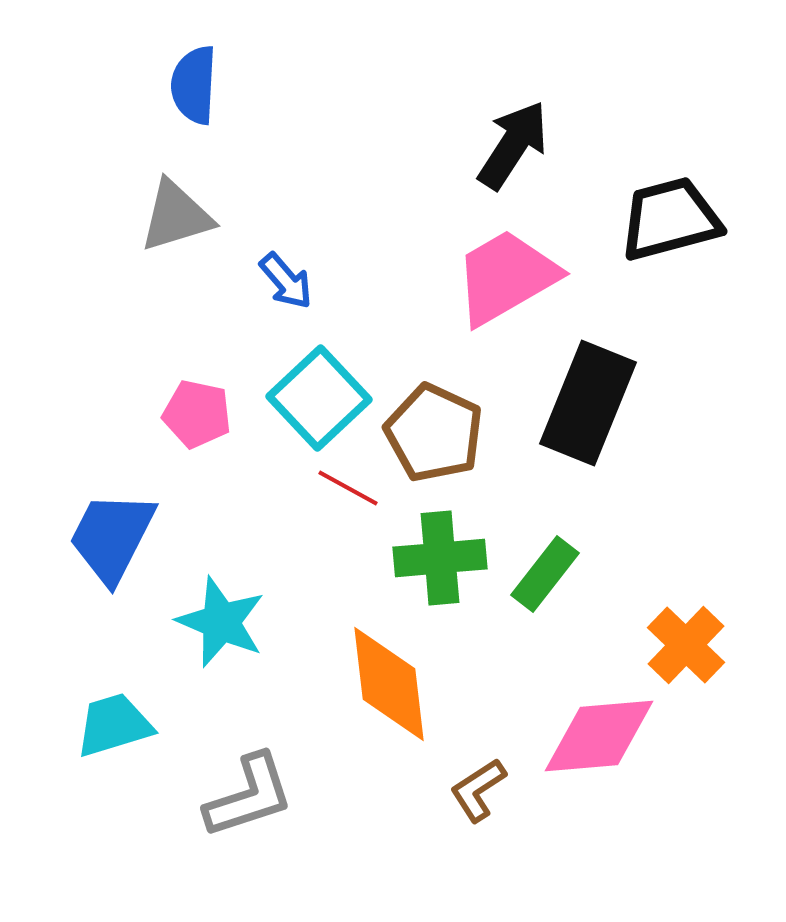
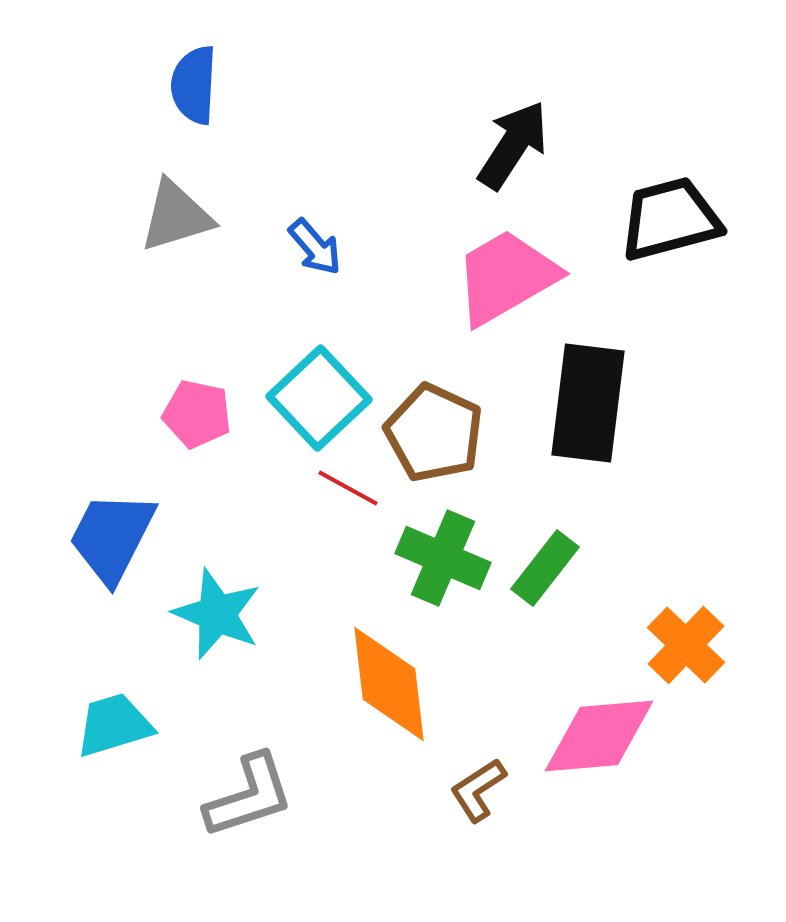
blue arrow: moved 29 px right, 34 px up
black rectangle: rotated 15 degrees counterclockwise
green cross: moved 3 px right; rotated 28 degrees clockwise
green rectangle: moved 6 px up
cyan star: moved 4 px left, 8 px up
